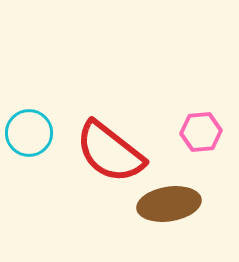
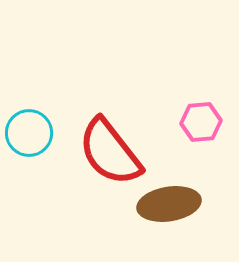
pink hexagon: moved 10 px up
red semicircle: rotated 14 degrees clockwise
